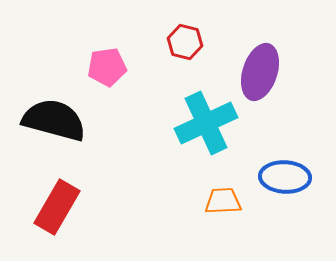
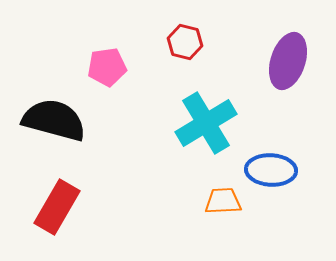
purple ellipse: moved 28 px right, 11 px up
cyan cross: rotated 6 degrees counterclockwise
blue ellipse: moved 14 px left, 7 px up
